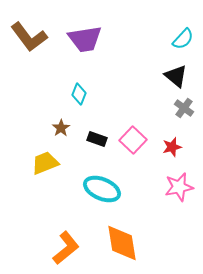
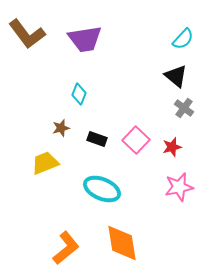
brown L-shape: moved 2 px left, 3 px up
brown star: rotated 18 degrees clockwise
pink square: moved 3 px right
